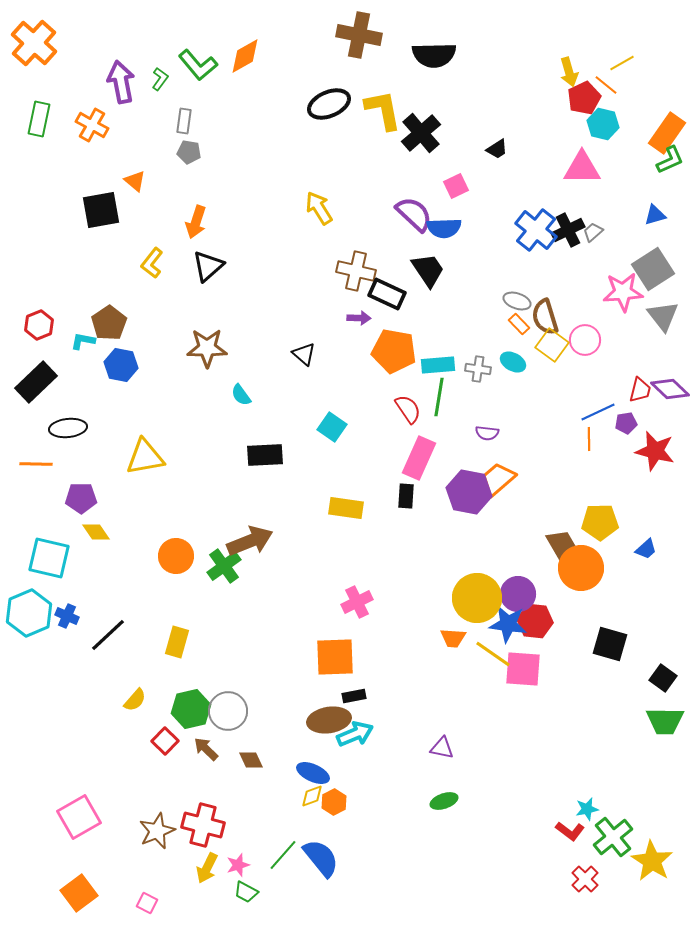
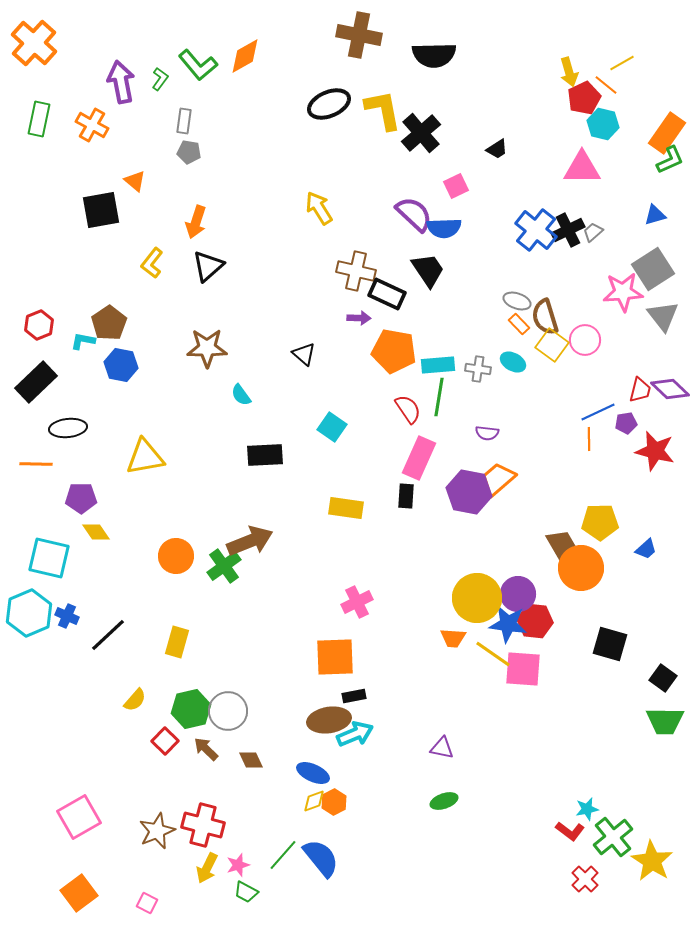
yellow diamond at (312, 796): moved 2 px right, 5 px down
